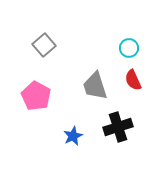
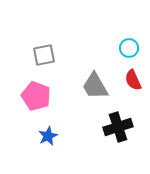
gray square: moved 10 px down; rotated 30 degrees clockwise
gray trapezoid: rotated 12 degrees counterclockwise
pink pentagon: rotated 8 degrees counterclockwise
blue star: moved 25 px left
